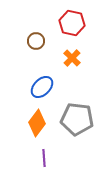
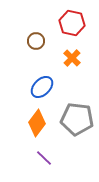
purple line: rotated 42 degrees counterclockwise
